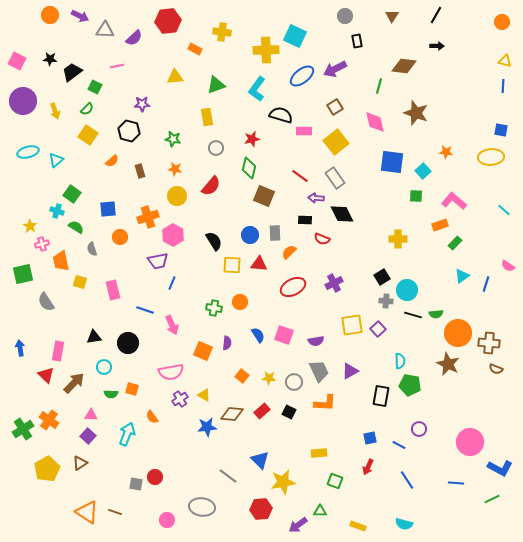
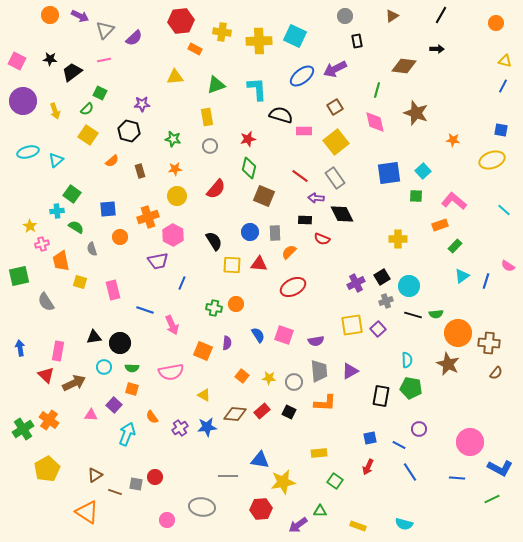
black line at (436, 15): moved 5 px right
brown triangle at (392, 16): rotated 24 degrees clockwise
red hexagon at (168, 21): moved 13 px right
orange circle at (502, 22): moved 6 px left, 1 px down
gray triangle at (105, 30): rotated 48 degrees counterclockwise
black arrow at (437, 46): moved 3 px down
yellow cross at (266, 50): moved 7 px left, 9 px up
pink line at (117, 66): moved 13 px left, 6 px up
green line at (379, 86): moved 2 px left, 4 px down
blue line at (503, 86): rotated 24 degrees clockwise
green square at (95, 87): moved 5 px right, 6 px down
cyan L-shape at (257, 89): rotated 140 degrees clockwise
red star at (252, 139): moved 4 px left
gray circle at (216, 148): moved 6 px left, 2 px up
orange star at (446, 152): moved 7 px right, 12 px up
yellow ellipse at (491, 157): moved 1 px right, 3 px down; rotated 15 degrees counterclockwise
blue square at (392, 162): moved 3 px left, 11 px down; rotated 15 degrees counterclockwise
orange star at (175, 169): rotated 16 degrees counterclockwise
red semicircle at (211, 186): moved 5 px right, 3 px down
cyan cross at (57, 211): rotated 24 degrees counterclockwise
blue circle at (250, 235): moved 3 px up
green rectangle at (455, 243): moved 3 px down
green square at (23, 274): moved 4 px left, 2 px down
blue line at (172, 283): moved 10 px right
purple cross at (334, 283): moved 22 px right
blue line at (486, 284): moved 3 px up
cyan circle at (407, 290): moved 2 px right, 4 px up
gray cross at (386, 301): rotated 24 degrees counterclockwise
orange circle at (240, 302): moved 4 px left, 2 px down
black circle at (128, 343): moved 8 px left
cyan semicircle at (400, 361): moved 7 px right, 1 px up
brown semicircle at (496, 369): moved 4 px down; rotated 72 degrees counterclockwise
gray trapezoid at (319, 371): rotated 20 degrees clockwise
brown arrow at (74, 383): rotated 20 degrees clockwise
green pentagon at (410, 385): moved 1 px right, 3 px down
green semicircle at (111, 394): moved 21 px right, 26 px up
purple cross at (180, 399): moved 29 px down
brown diamond at (232, 414): moved 3 px right
purple square at (88, 436): moved 26 px right, 31 px up
blue triangle at (260, 460): rotated 36 degrees counterclockwise
brown triangle at (80, 463): moved 15 px right, 12 px down
gray line at (228, 476): rotated 36 degrees counterclockwise
blue line at (407, 480): moved 3 px right, 8 px up
green square at (335, 481): rotated 14 degrees clockwise
blue line at (456, 483): moved 1 px right, 5 px up
brown line at (115, 512): moved 20 px up
